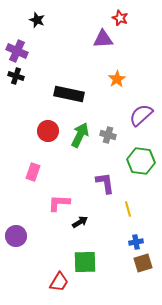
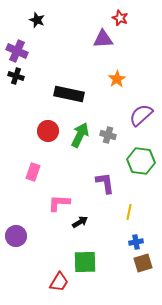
yellow line: moved 1 px right, 3 px down; rotated 28 degrees clockwise
